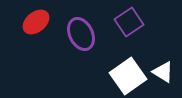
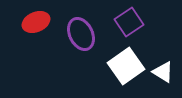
red ellipse: rotated 16 degrees clockwise
white square: moved 2 px left, 10 px up
